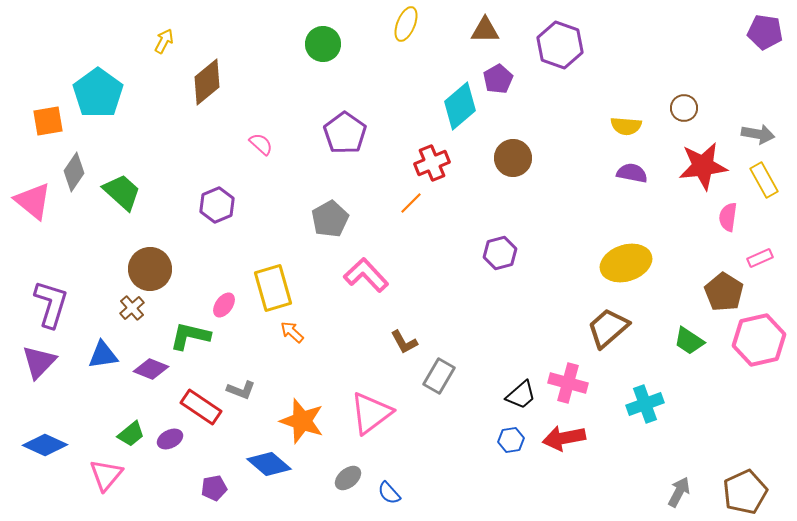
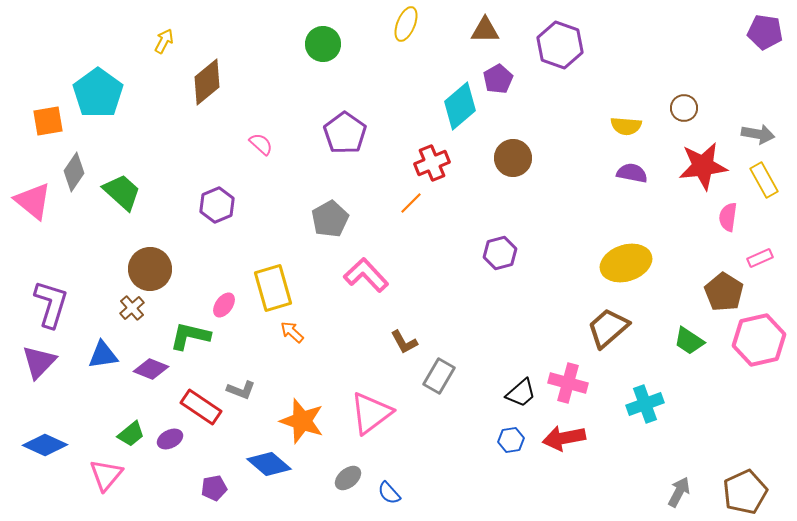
black trapezoid at (521, 395): moved 2 px up
